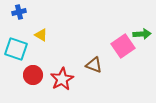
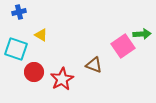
red circle: moved 1 px right, 3 px up
